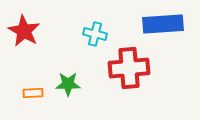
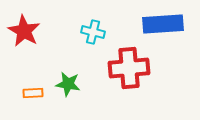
cyan cross: moved 2 px left, 2 px up
green star: rotated 10 degrees clockwise
